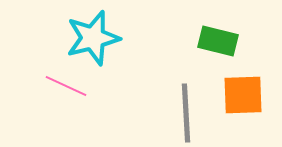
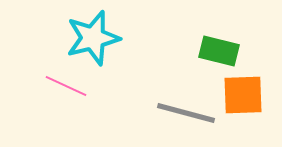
green rectangle: moved 1 px right, 10 px down
gray line: rotated 72 degrees counterclockwise
